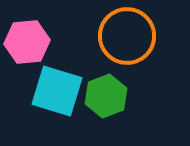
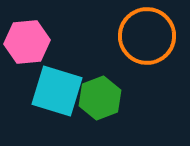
orange circle: moved 20 px right
green hexagon: moved 6 px left, 2 px down
